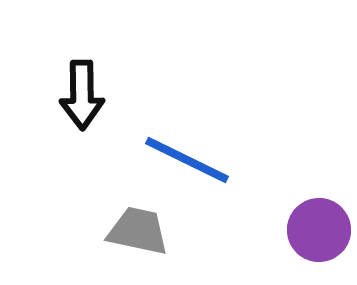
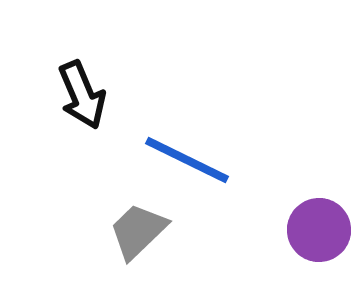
black arrow: rotated 22 degrees counterclockwise
gray trapezoid: rotated 56 degrees counterclockwise
